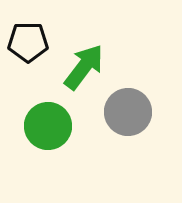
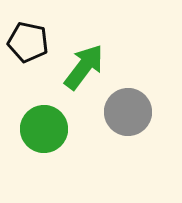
black pentagon: rotated 12 degrees clockwise
green circle: moved 4 px left, 3 px down
